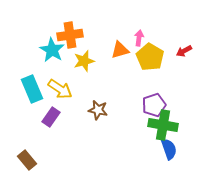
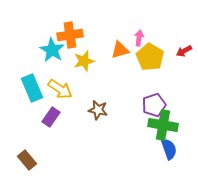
cyan rectangle: moved 1 px up
